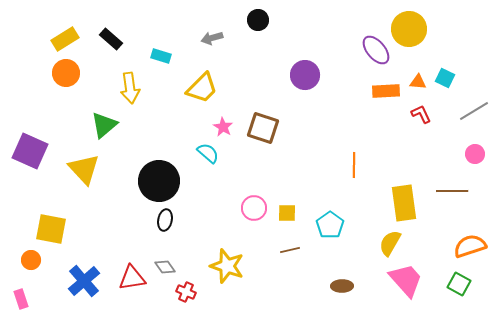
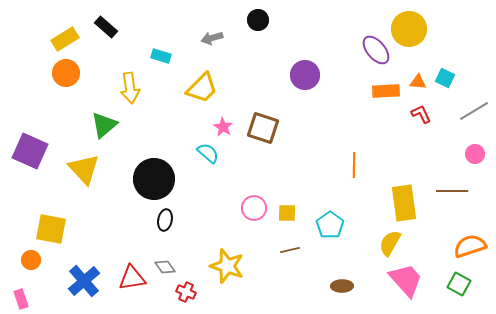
black rectangle at (111, 39): moved 5 px left, 12 px up
black circle at (159, 181): moved 5 px left, 2 px up
